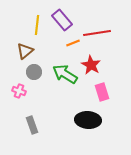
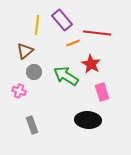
red line: rotated 16 degrees clockwise
red star: moved 1 px up
green arrow: moved 1 px right, 2 px down
